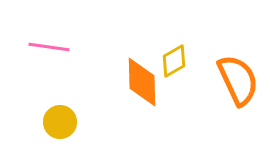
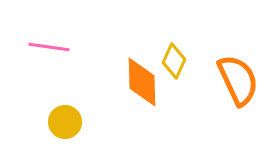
yellow diamond: rotated 36 degrees counterclockwise
yellow circle: moved 5 px right
